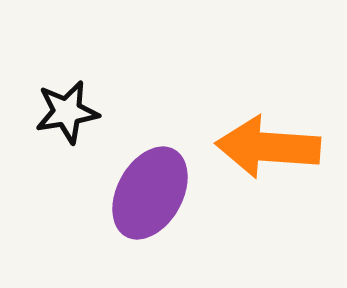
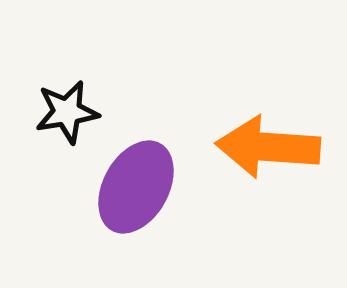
purple ellipse: moved 14 px left, 6 px up
